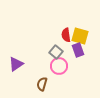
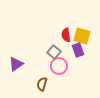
yellow square: moved 2 px right
gray square: moved 2 px left
